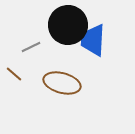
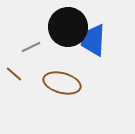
black circle: moved 2 px down
